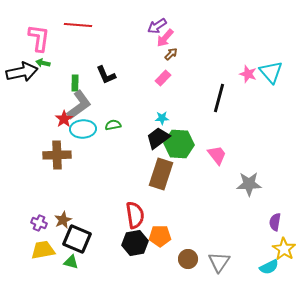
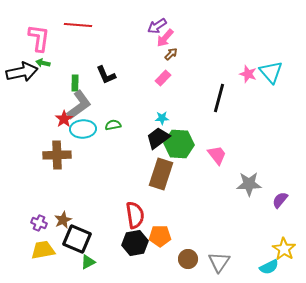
purple semicircle: moved 5 px right, 22 px up; rotated 30 degrees clockwise
green triangle: moved 17 px right; rotated 42 degrees counterclockwise
